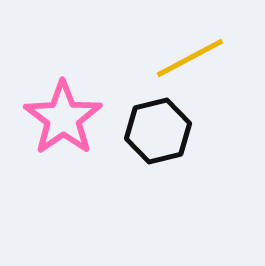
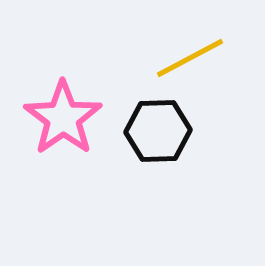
black hexagon: rotated 12 degrees clockwise
